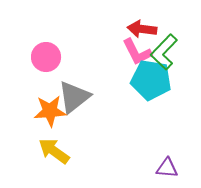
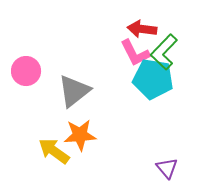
pink L-shape: moved 2 px left, 1 px down
pink circle: moved 20 px left, 14 px down
cyan pentagon: moved 2 px right, 1 px up
gray triangle: moved 6 px up
orange star: moved 30 px right, 24 px down
purple triangle: rotated 45 degrees clockwise
